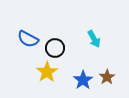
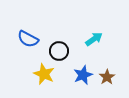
cyan arrow: rotated 96 degrees counterclockwise
black circle: moved 4 px right, 3 px down
yellow star: moved 3 px left, 2 px down; rotated 15 degrees counterclockwise
blue star: moved 5 px up; rotated 12 degrees clockwise
